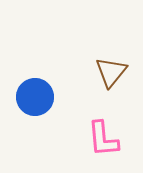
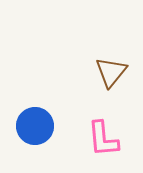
blue circle: moved 29 px down
